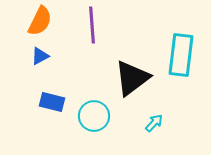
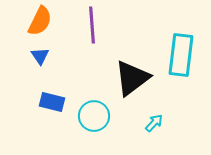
blue triangle: rotated 36 degrees counterclockwise
